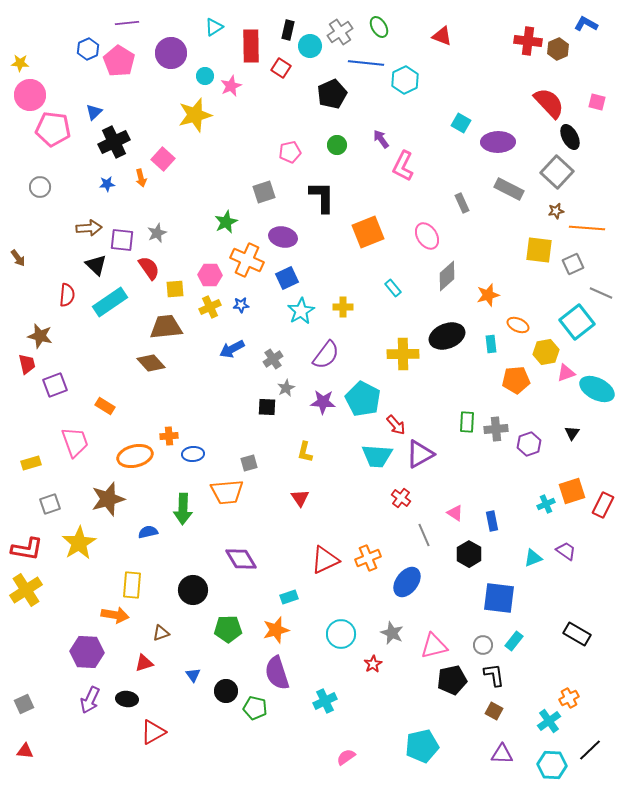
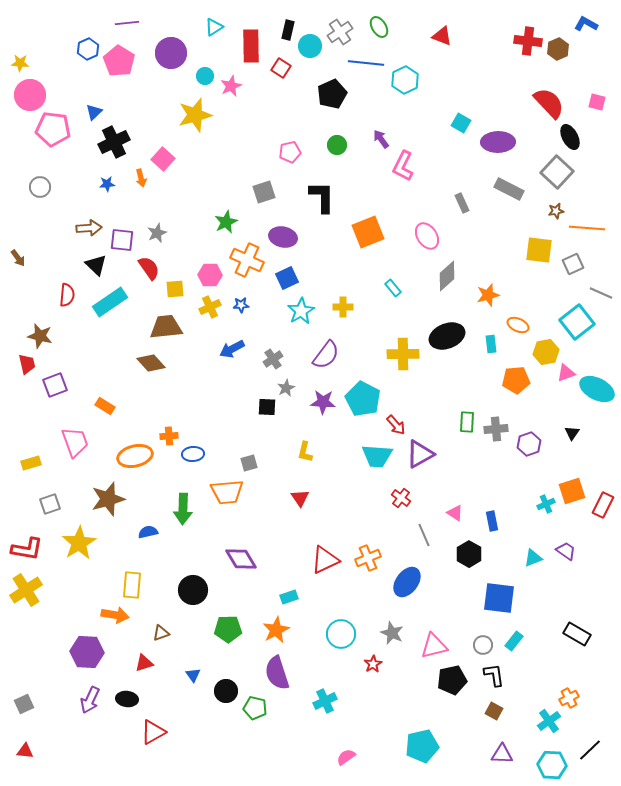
orange star at (276, 630): rotated 12 degrees counterclockwise
